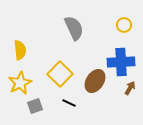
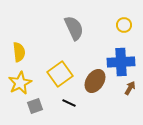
yellow semicircle: moved 1 px left, 2 px down
yellow square: rotated 10 degrees clockwise
